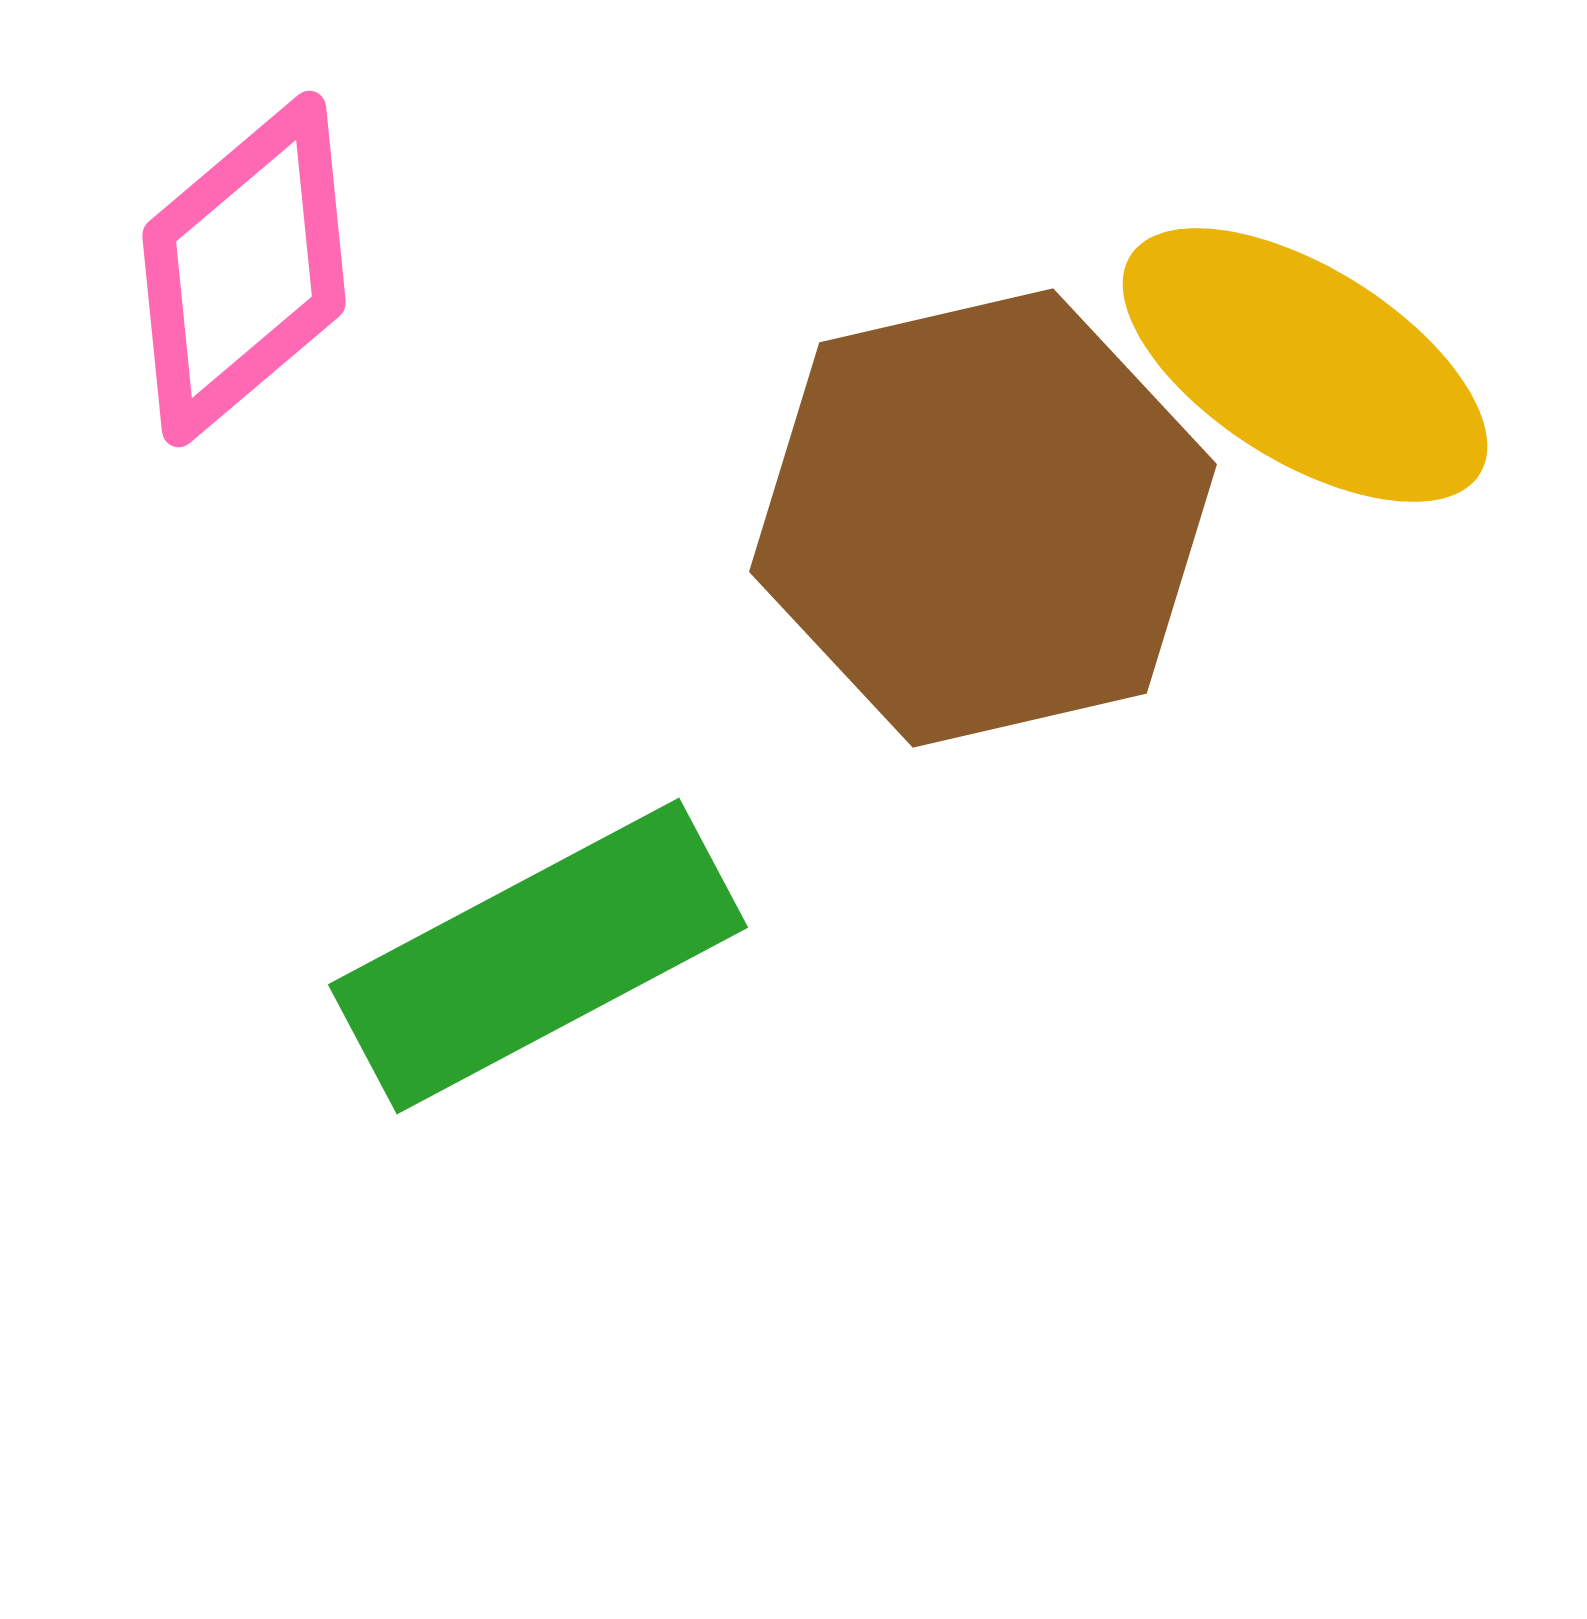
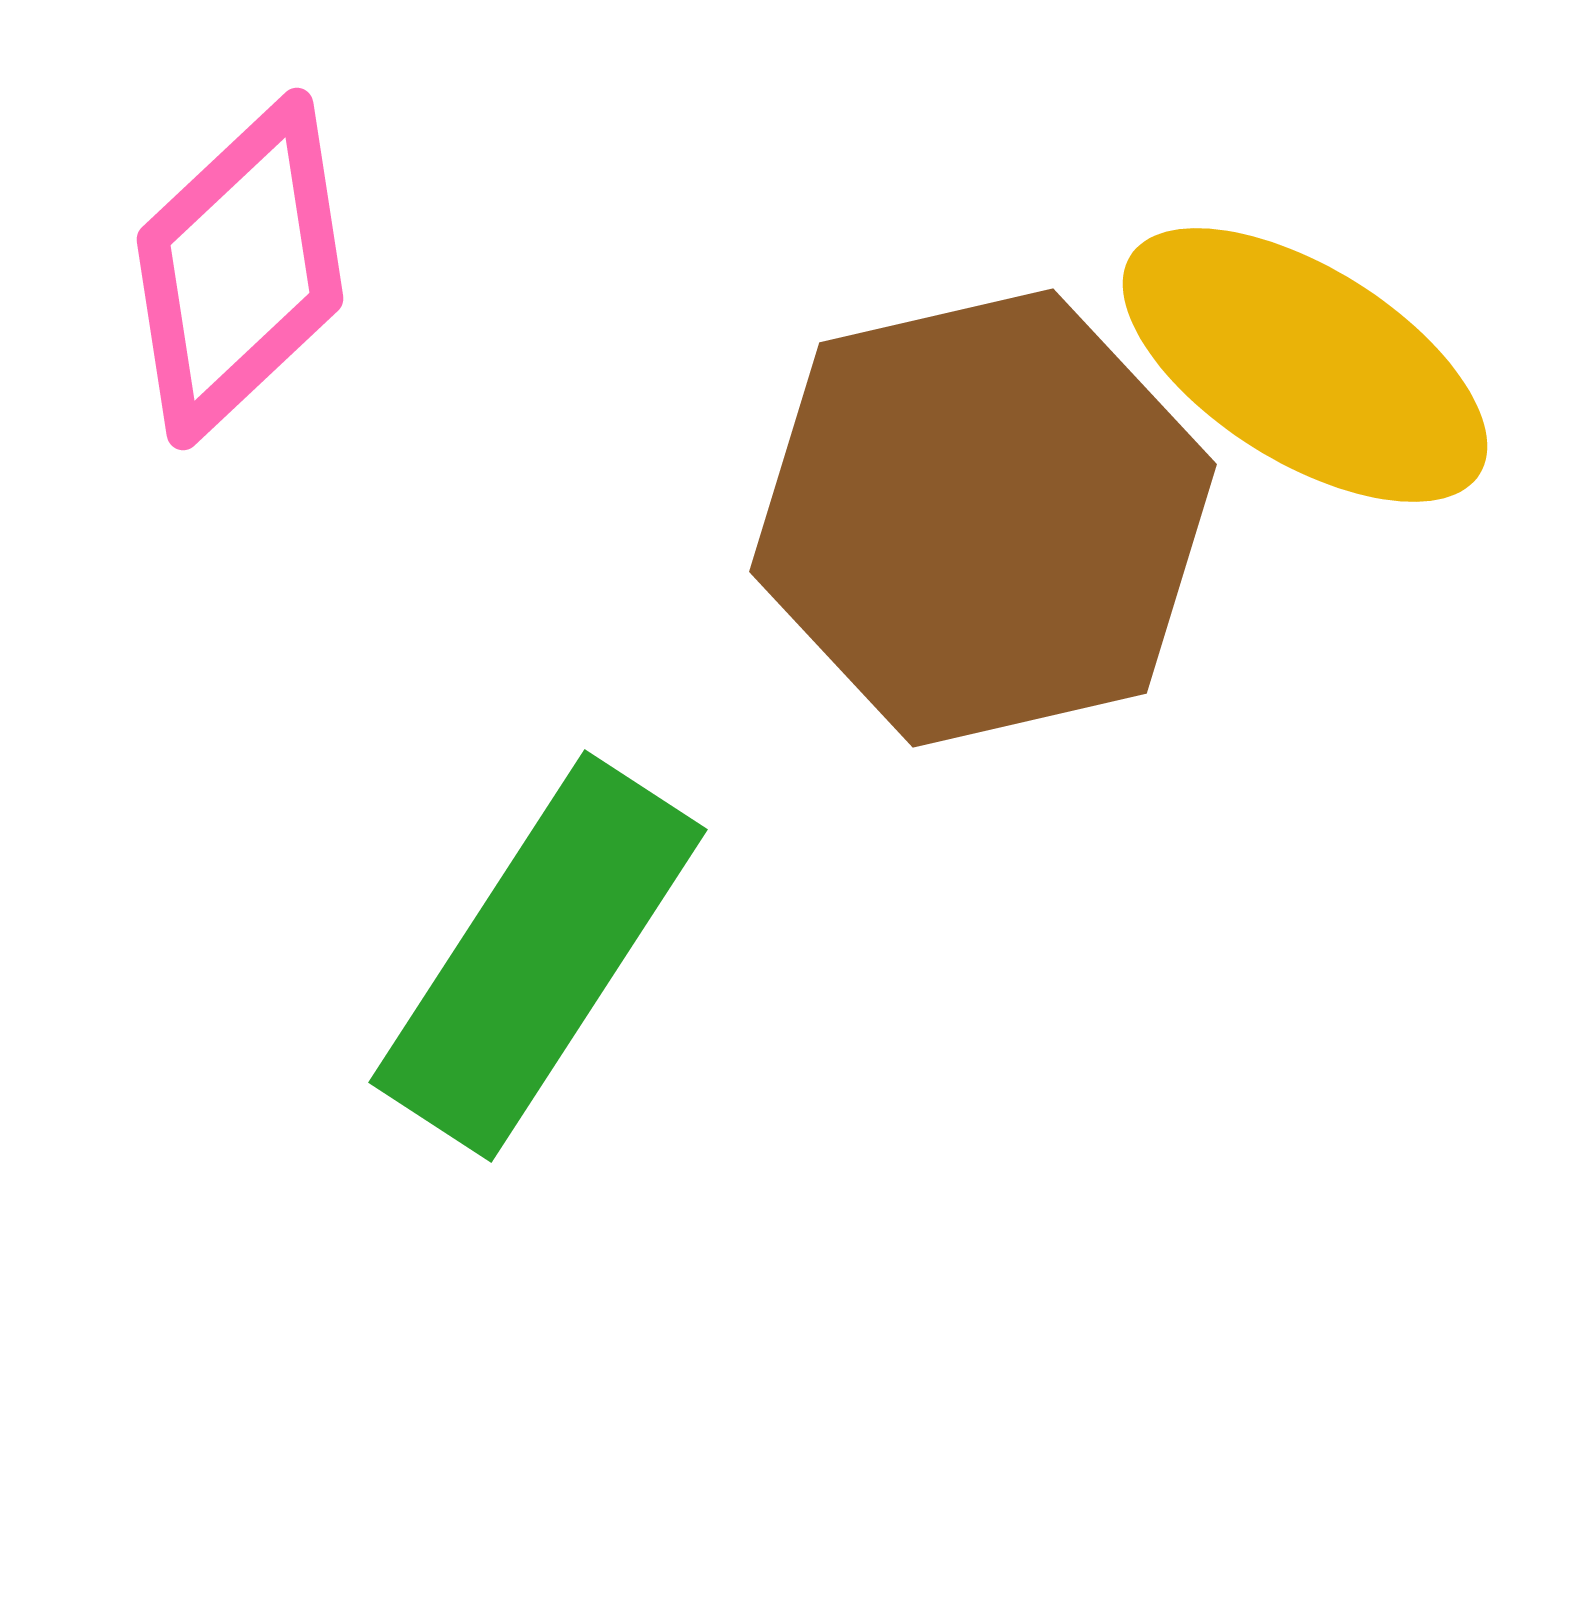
pink diamond: moved 4 px left; rotated 3 degrees counterclockwise
green rectangle: rotated 29 degrees counterclockwise
